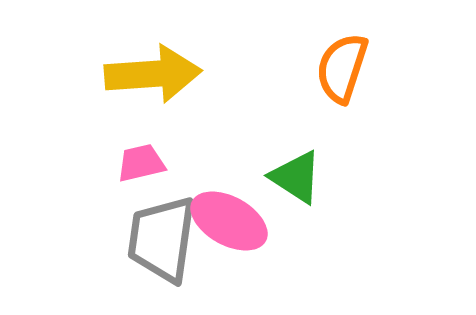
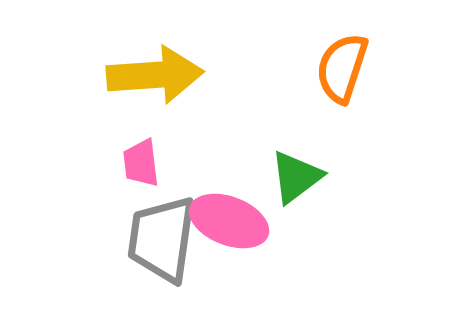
yellow arrow: moved 2 px right, 1 px down
pink trapezoid: rotated 84 degrees counterclockwise
green triangle: rotated 50 degrees clockwise
pink ellipse: rotated 8 degrees counterclockwise
